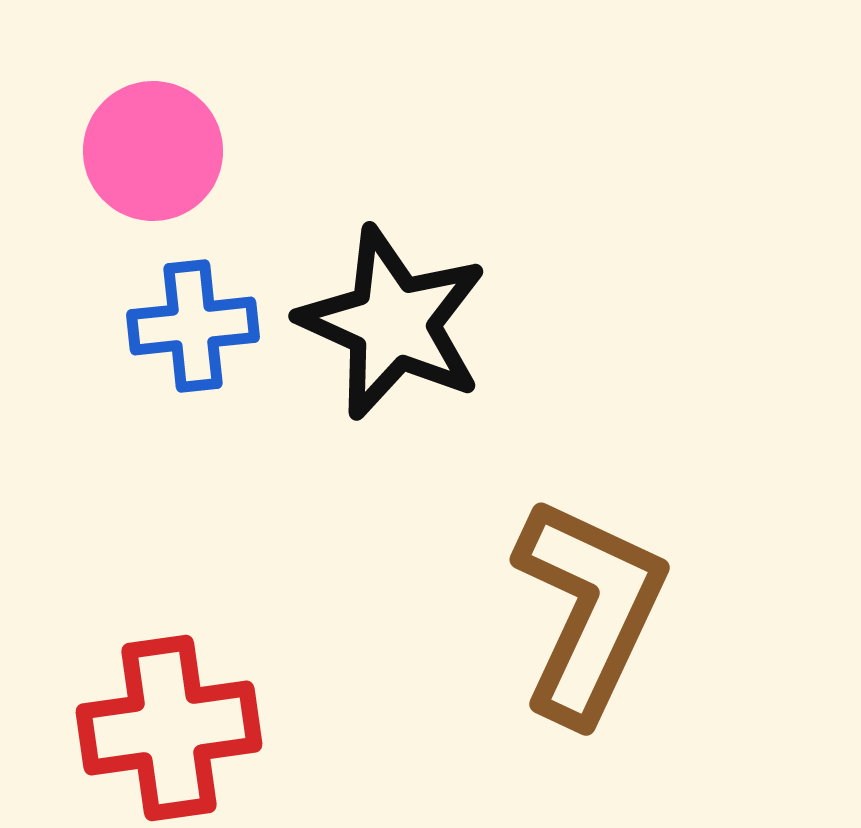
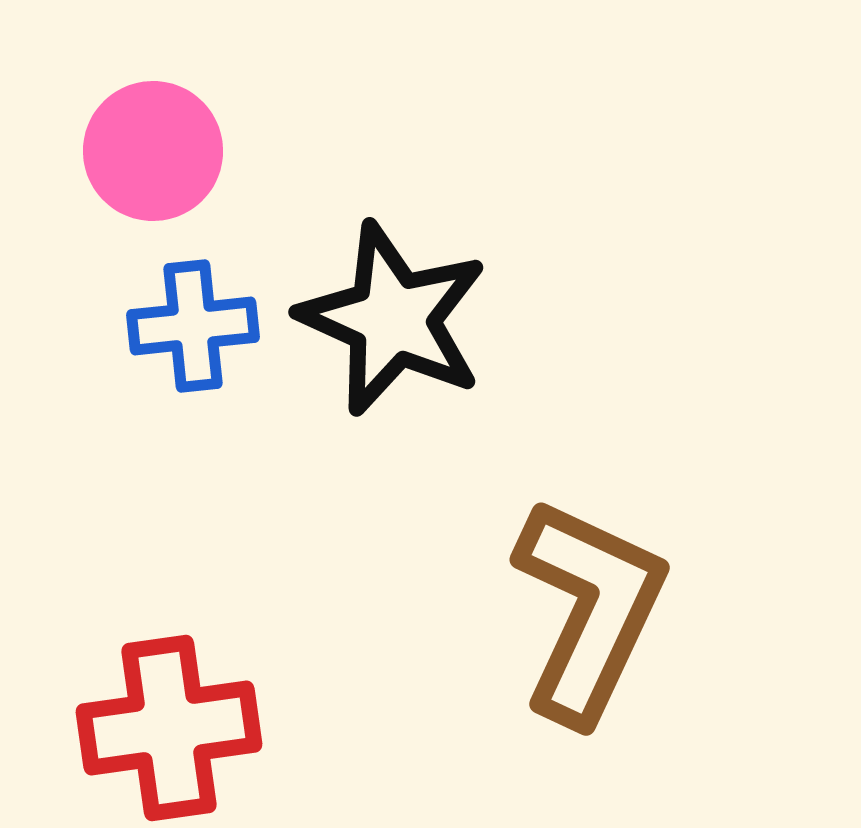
black star: moved 4 px up
